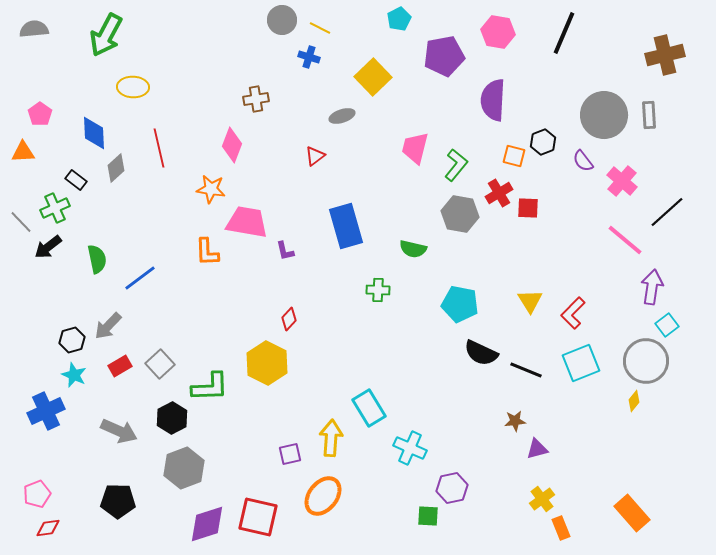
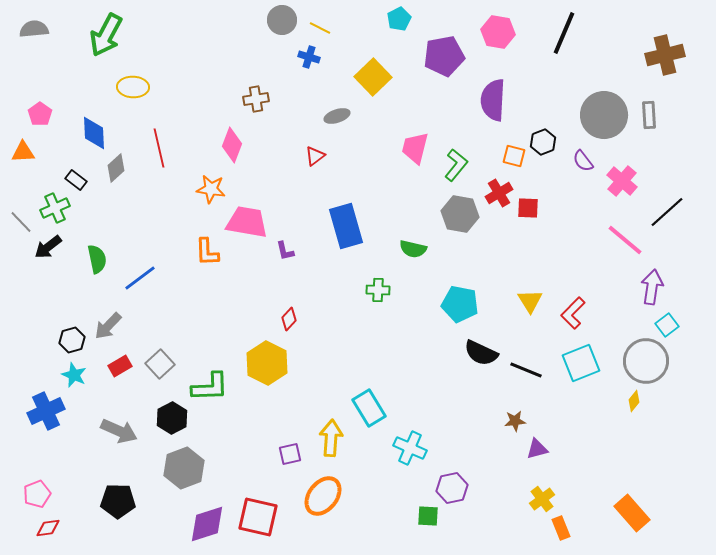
gray ellipse at (342, 116): moved 5 px left
